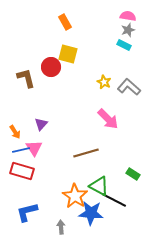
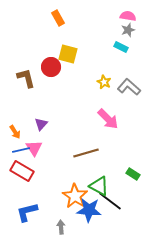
orange rectangle: moved 7 px left, 4 px up
cyan rectangle: moved 3 px left, 2 px down
red rectangle: rotated 15 degrees clockwise
black line: moved 4 px left, 1 px down; rotated 10 degrees clockwise
blue star: moved 2 px left, 3 px up
